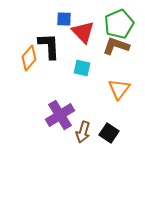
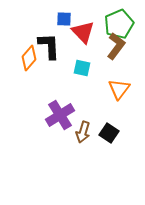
brown L-shape: rotated 108 degrees clockwise
